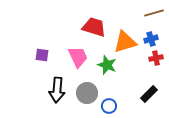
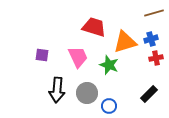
green star: moved 2 px right
